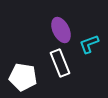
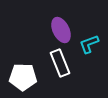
white pentagon: rotated 8 degrees counterclockwise
